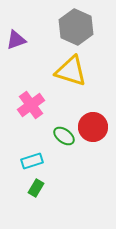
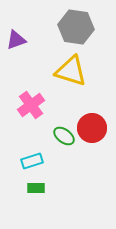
gray hexagon: rotated 16 degrees counterclockwise
red circle: moved 1 px left, 1 px down
green rectangle: rotated 60 degrees clockwise
